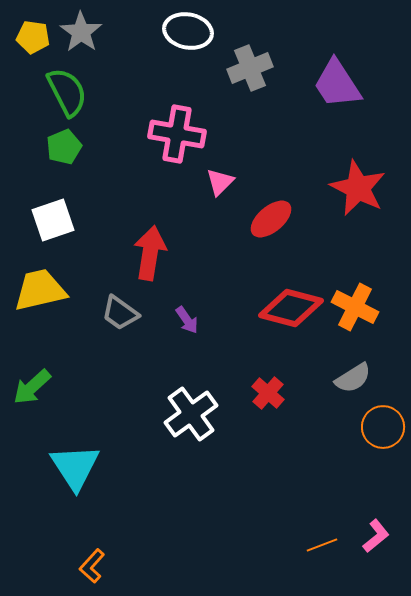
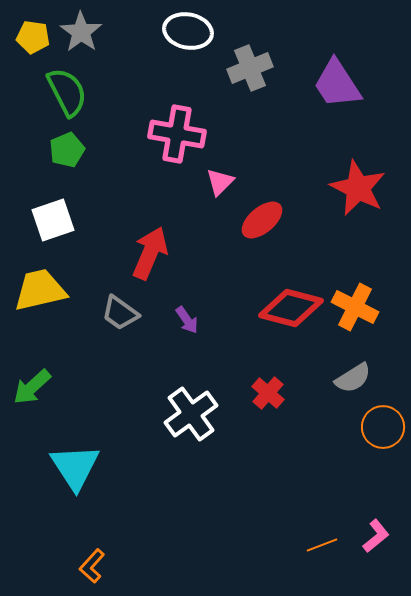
green pentagon: moved 3 px right, 3 px down
red ellipse: moved 9 px left, 1 px down
red arrow: rotated 14 degrees clockwise
